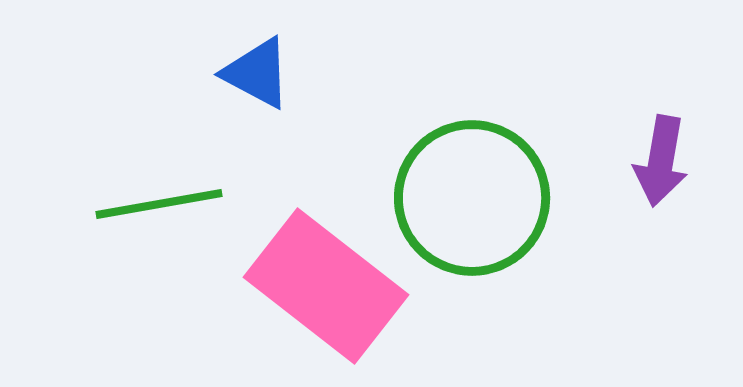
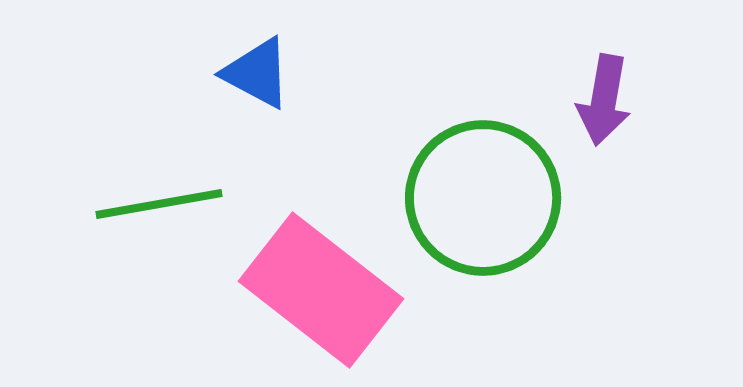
purple arrow: moved 57 px left, 61 px up
green circle: moved 11 px right
pink rectangle: moved 5 px left, 4 px down
